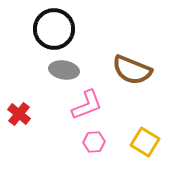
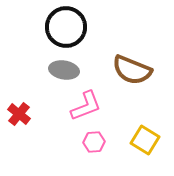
black circle: moved 12 px right, 2 px up
pink L-shape: moved 1 px left, 1 px down
yellow square: moved 2 px up
